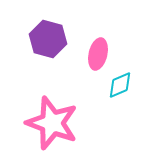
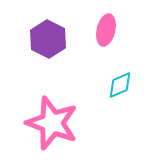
purple hexagon: rotated 12 degrees clockwise
pink ellipse: moved 8 px right, 24 px up
